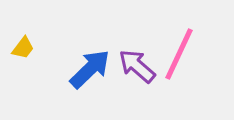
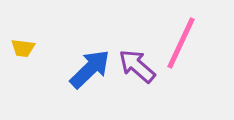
yellow trapezoid: rotated 60 degrees clockwise
pink line: moved 2 px right, 11 px up
